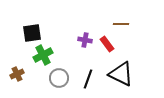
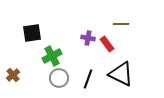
purple cross: moved 3 px right, 2 px up
green cross: moved 9 px right, 1 px down
brown cross: moved 4 px left, 1 px down; rotated 16 degrees counterclockwise
